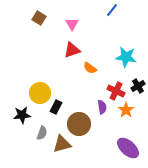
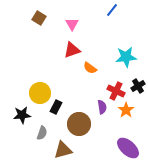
cyan star: rotated 15 degrees counterclockwise
brown triangle: moved 1 px right, 6 px down
